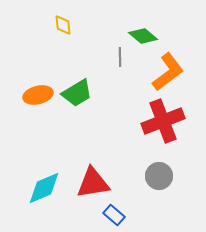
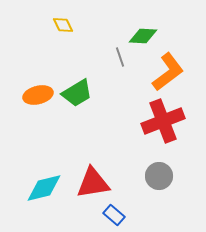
yellow diamond: rotated 20 degrees counterclockwise
green diamond: rotated 36 degrees counterclockwise
gray line: rotated 18 degrees counterclockwise
cyan diamond: rotated 9 degrees clockwise
